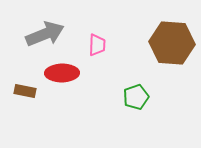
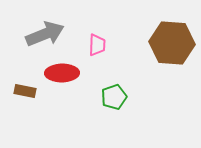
green pentagon: moved 22 px left
